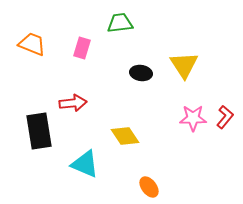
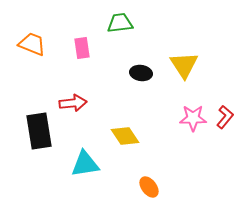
pink rectangle: rotated 25 degrees counterclockwise
cyan triangle: rotated 32 degrees counterclockwise
